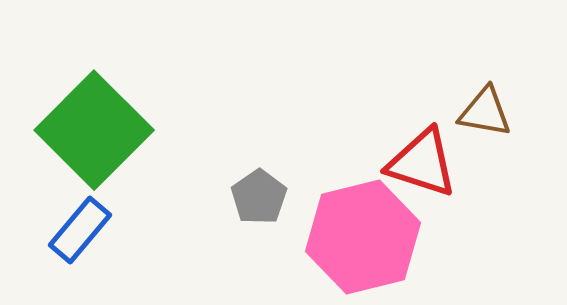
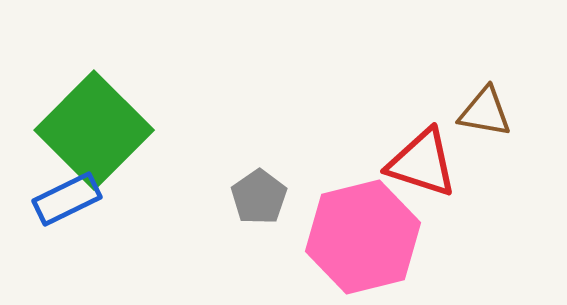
blue rectangle: moved 13 px left, 31 px up; rotated 24 degrees clockwise
